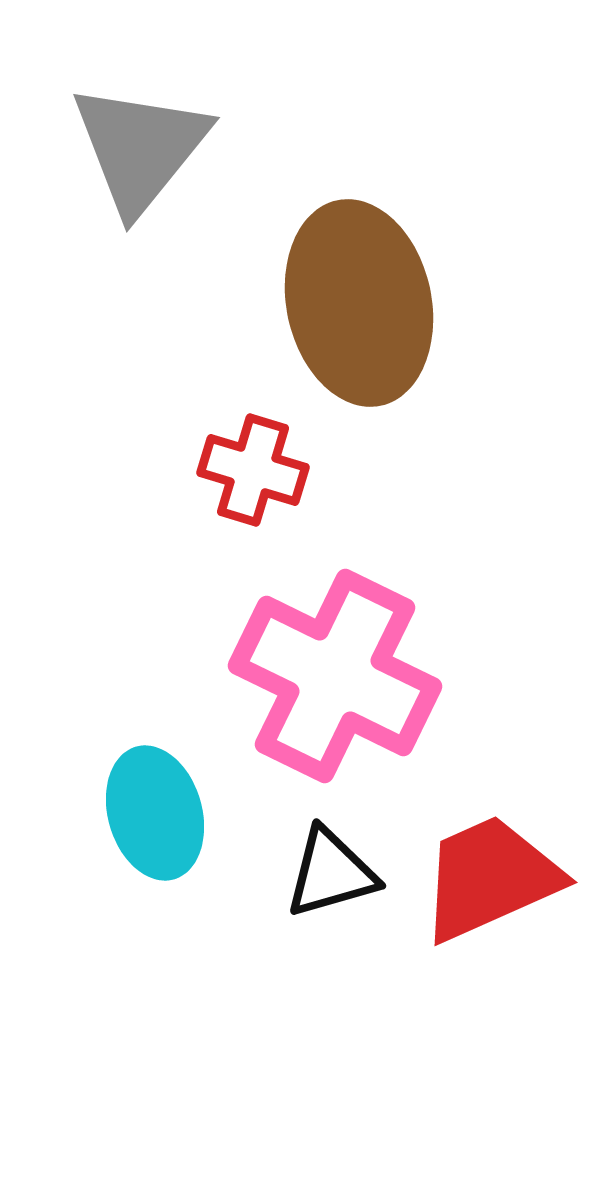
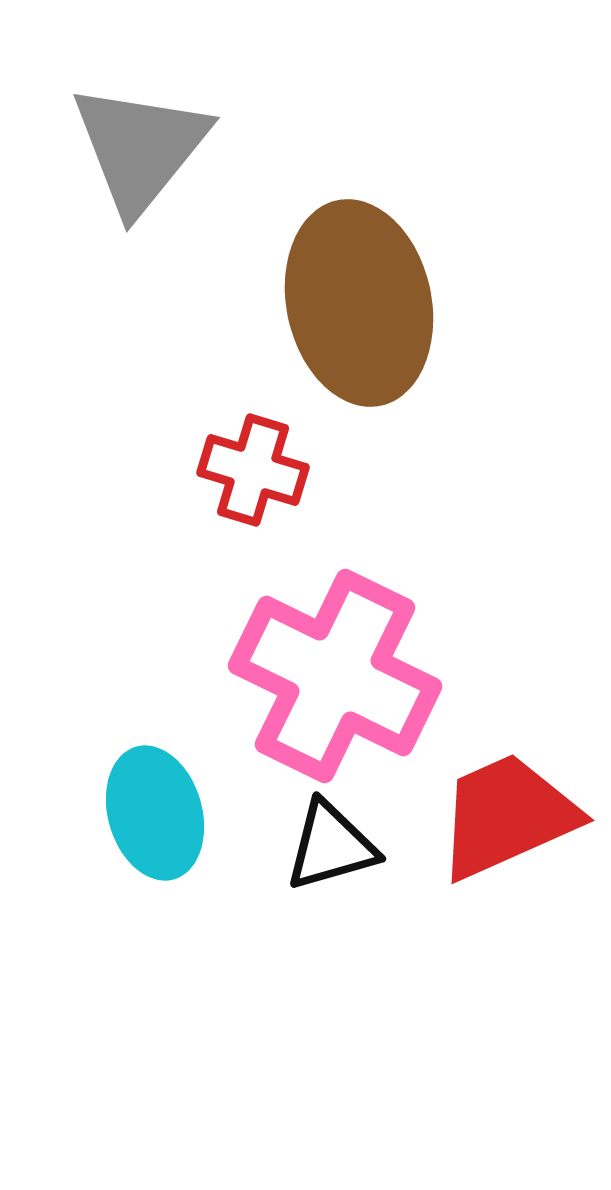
black triangle: moved 27 px up
red trapezoid: moved 17 px right, 62 px up
